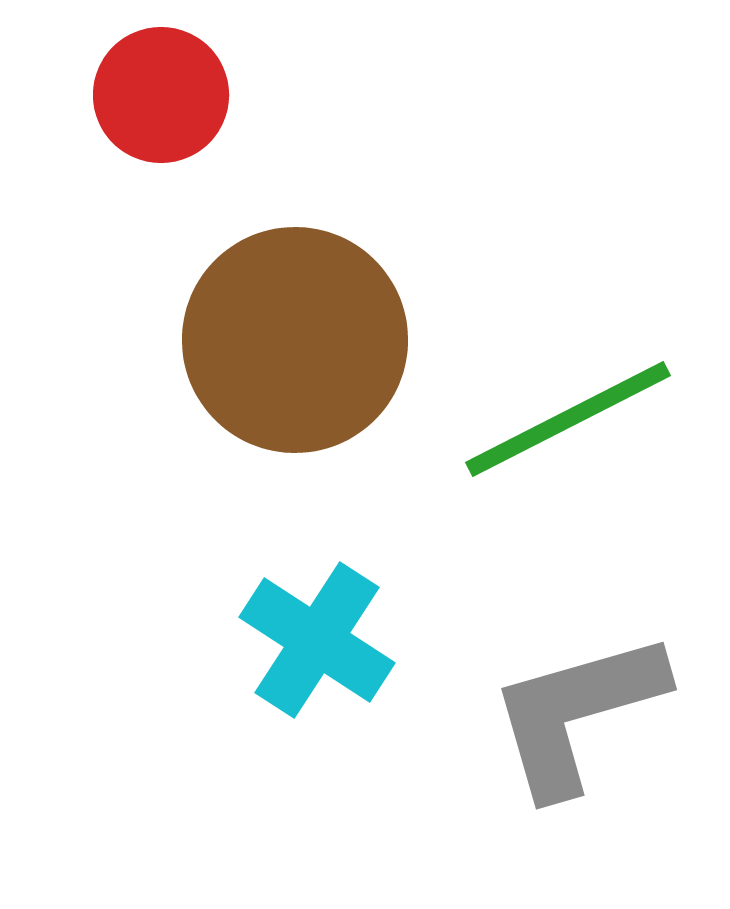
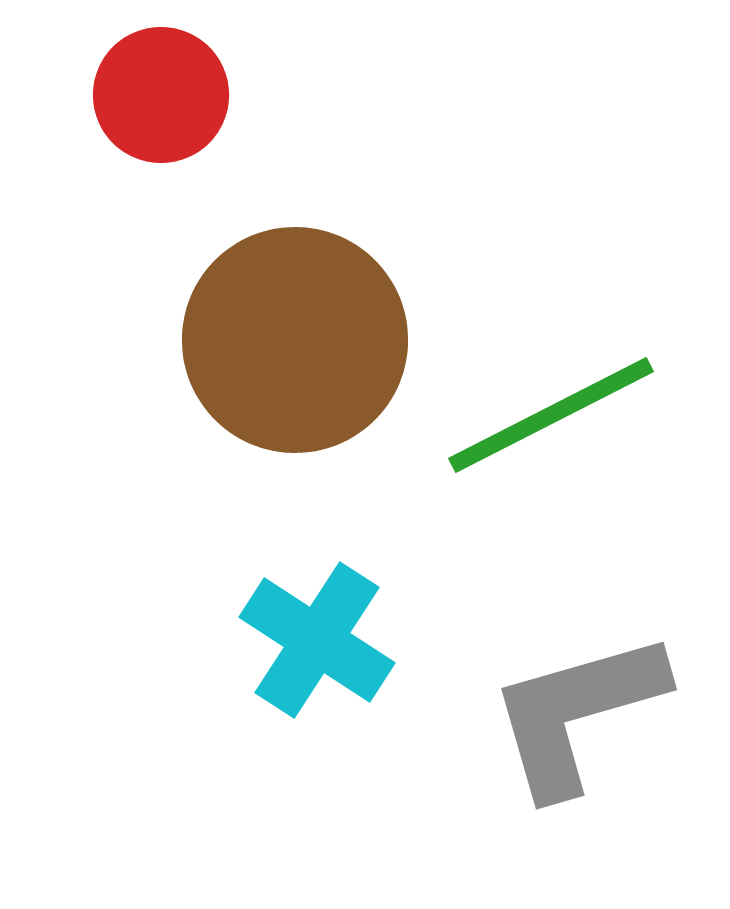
green line: moved 17 px left, 4 px up
